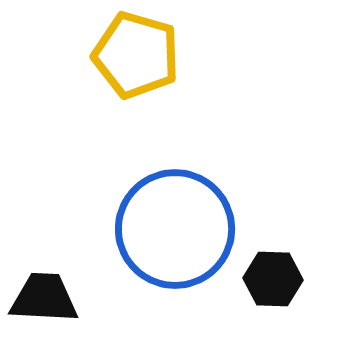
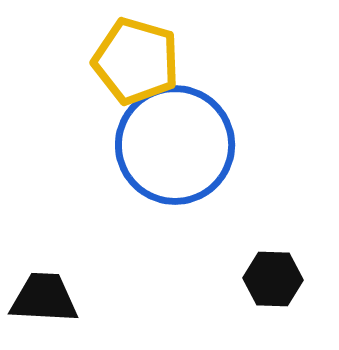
yellow pentagon: moved 6 px down
blue circle: moved 84 px up
